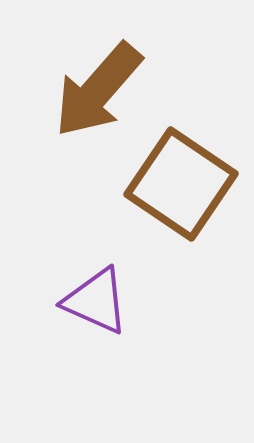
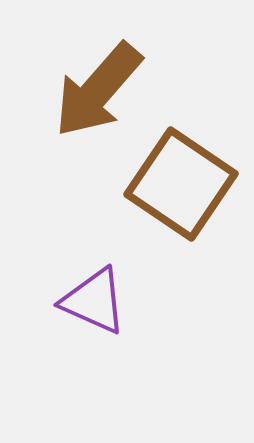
purple triangle: moved 2 px left
